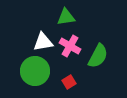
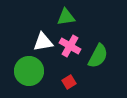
green circle: moved 6 px left
